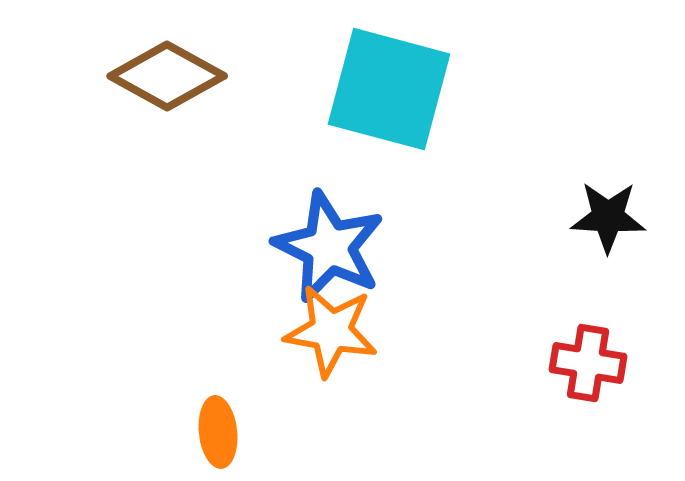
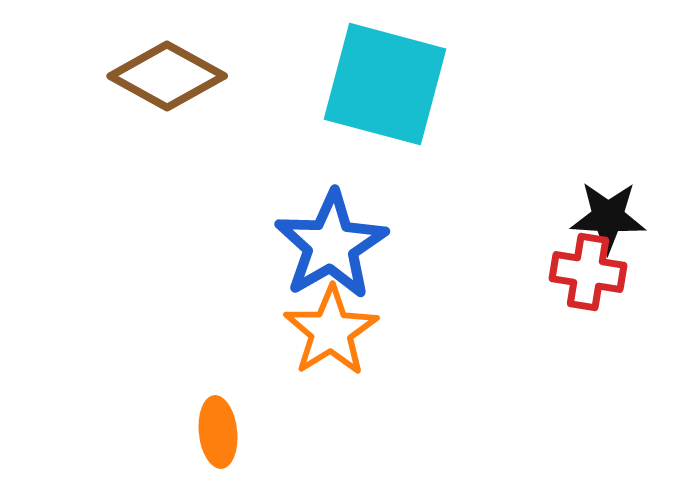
cyan square: moved 4 px left, 5 px up
blue star: moved 2 px right, 2 px up; rotated 16 degrees clockwise
orange star: rotated 30 degrees clockwise
red cross: moved 91 px up
